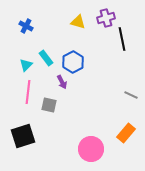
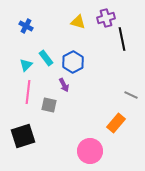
purple arrow: moved 2 px right, 3 px down
orange rectangle: moved 10 px left, 10 px up
pink circle: moved 1 px left, 2 px down
